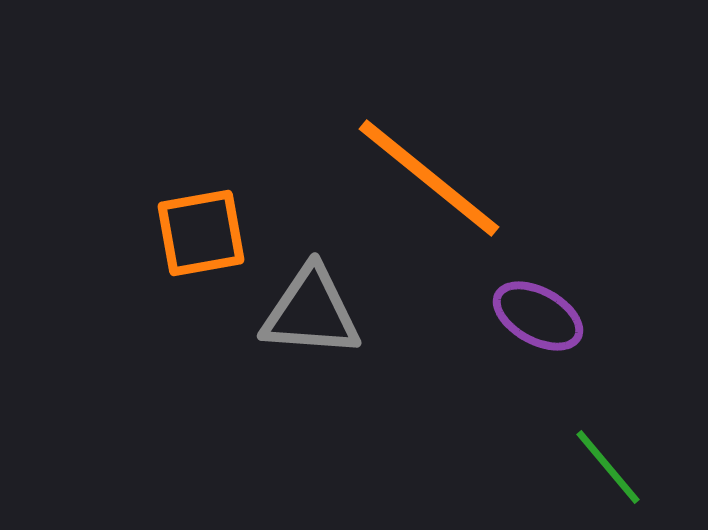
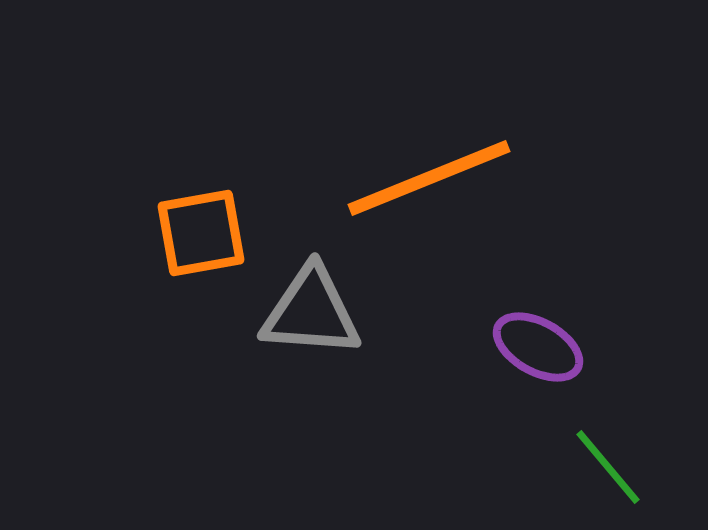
orange line: rotated 61 degrees counterclockwise
purple ellipse: moved 31 px down
